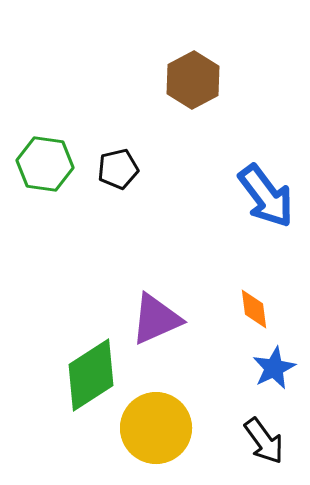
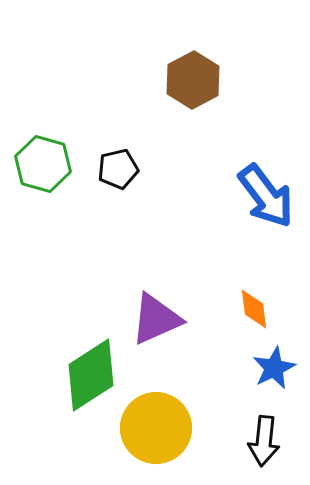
green hexagon: moved 2 px left; rotated 8 degrees clockwise
black arrow: rotated 42 degrees clockwise
